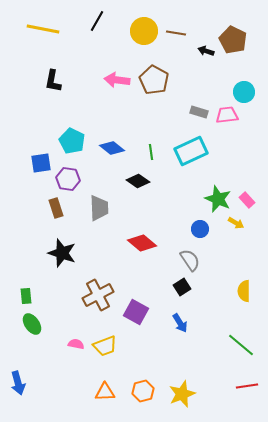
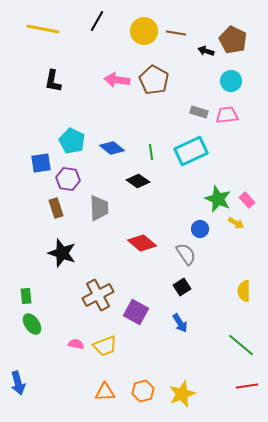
cyan circle at (244, 92): moved 13 px left, 11 px up
gray semicircle at (190, 260): moved 4 px left, 6 px up
